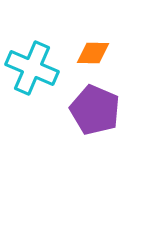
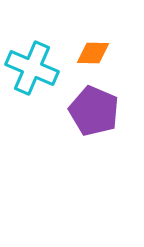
purple pentagon: moved 1 px left, 1 px down
